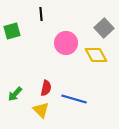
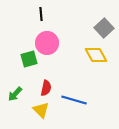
green square: moved 17 px right, 28 px down
pink circle: moved 19 px left
blue line: moved 1 px down
